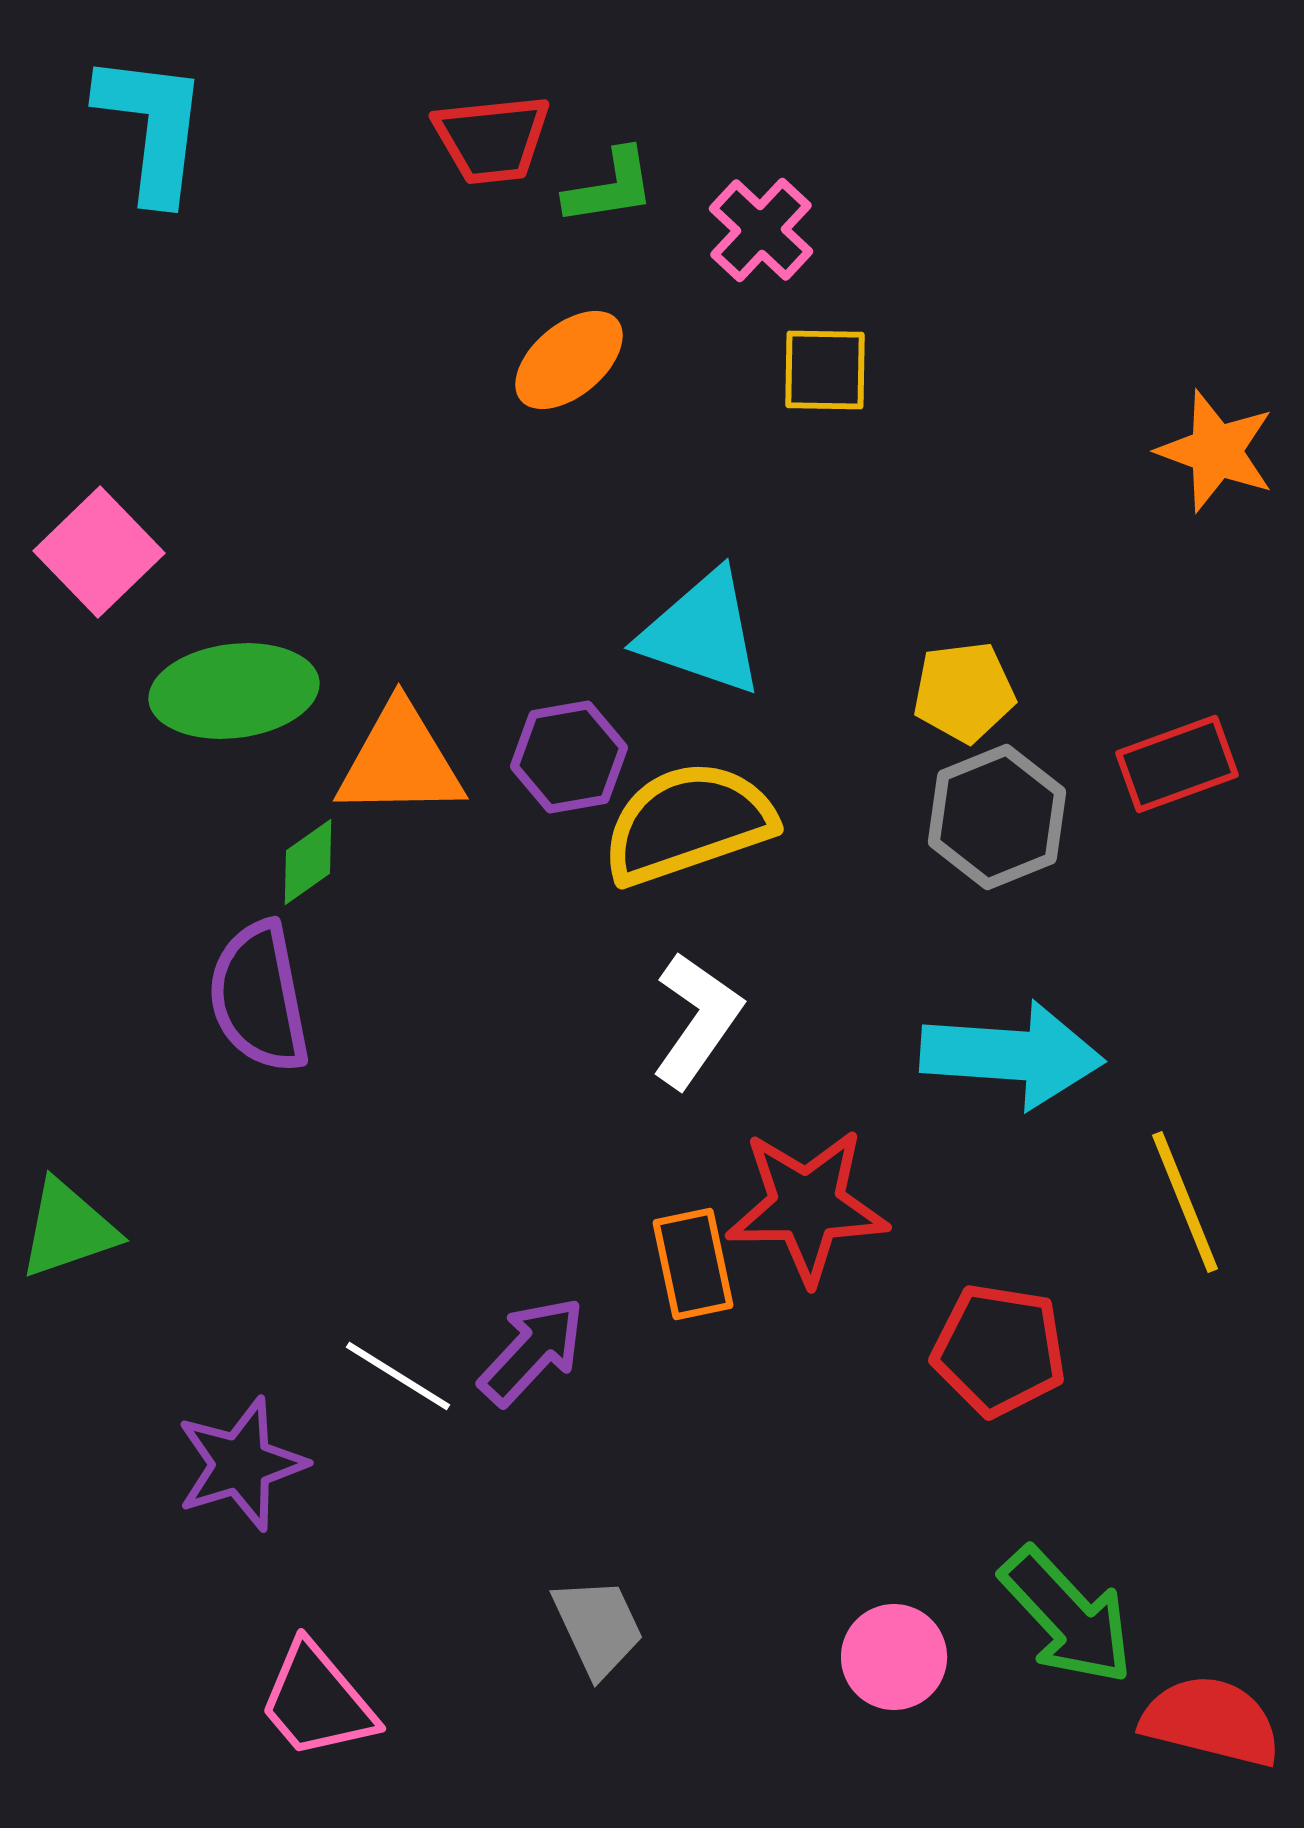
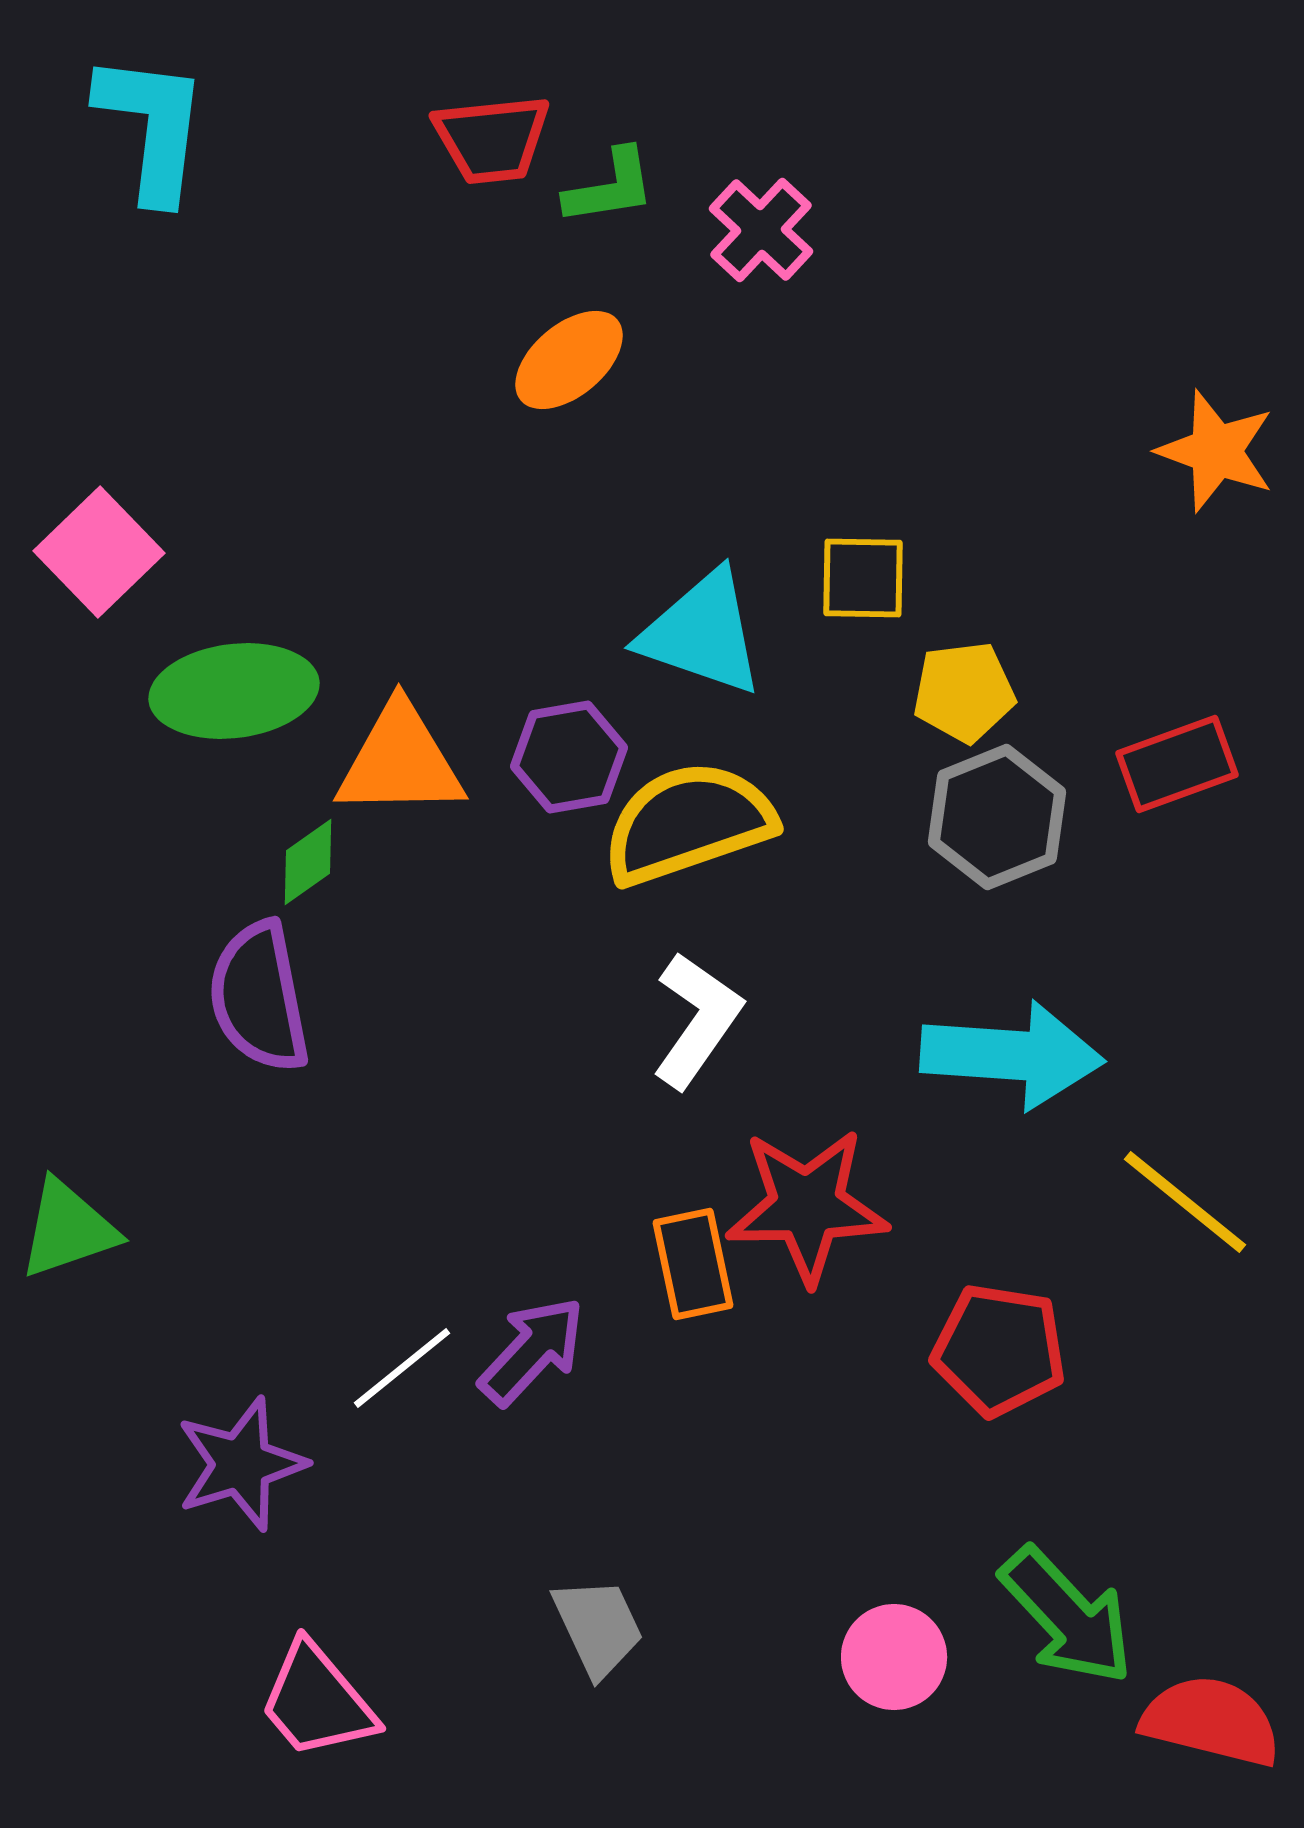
yellow square: moved 38 px right, 208 px down
yellow line: rotated 29 degrees counterclockwise
white line: moved 4 px right, 8 px up; rotated 71 degrees counterclockwise
